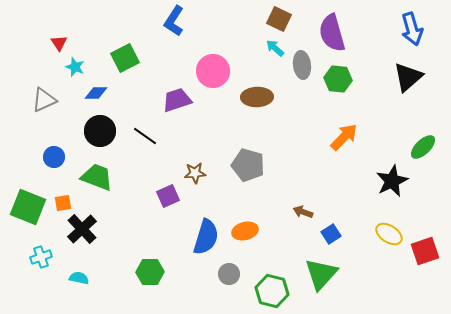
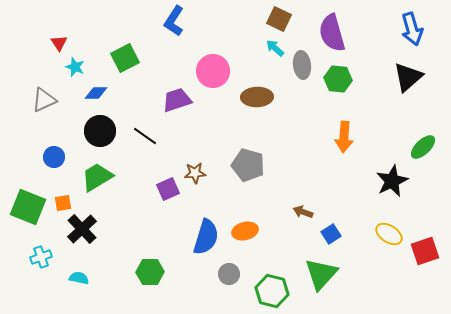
orange arrow at (344, 137): rotated 140 degrees clockwise
green trapezoid at (97, 177): rotated 52 degrees counterclockwise
purple square at (168, 196): moved 7 px up
